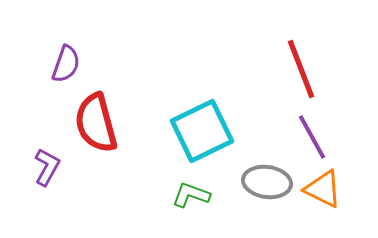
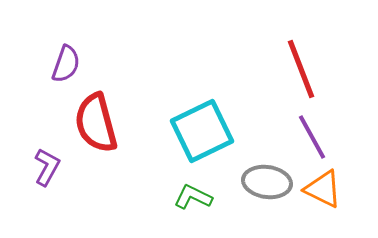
green L-shape: moved 2 px right, 2 px down; rotated 6 degrees clockwise
